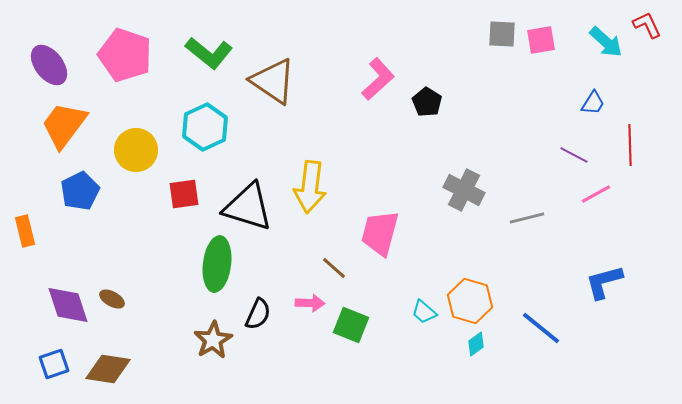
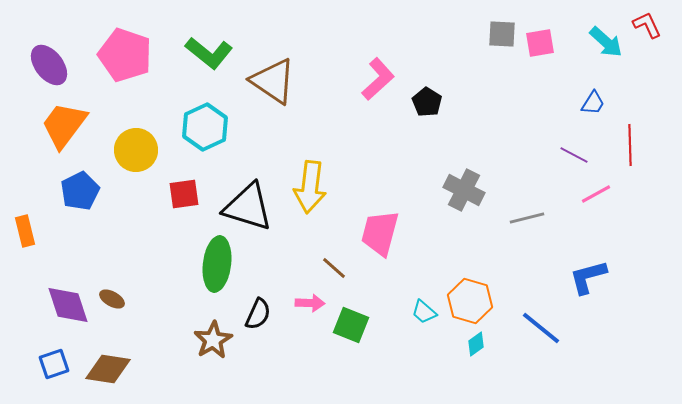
pink square: moved 1 px left, 3 px down
blue L-shape: moved 16 px left, 5 px up
